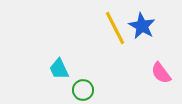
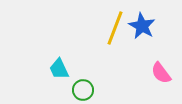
yellow line: rotated 48 degrees clockwise
